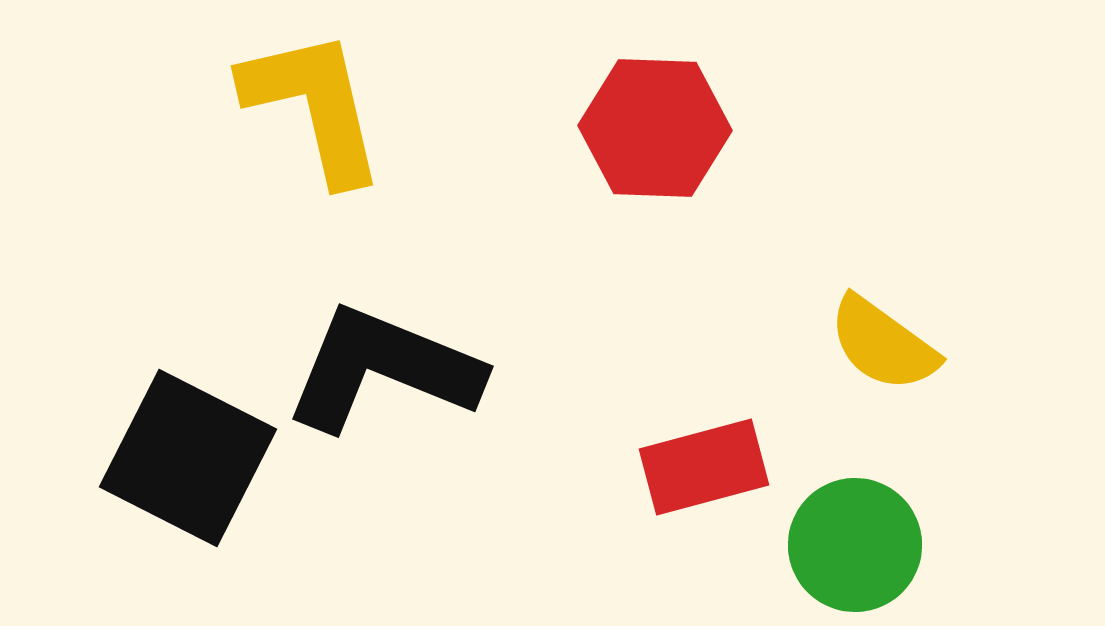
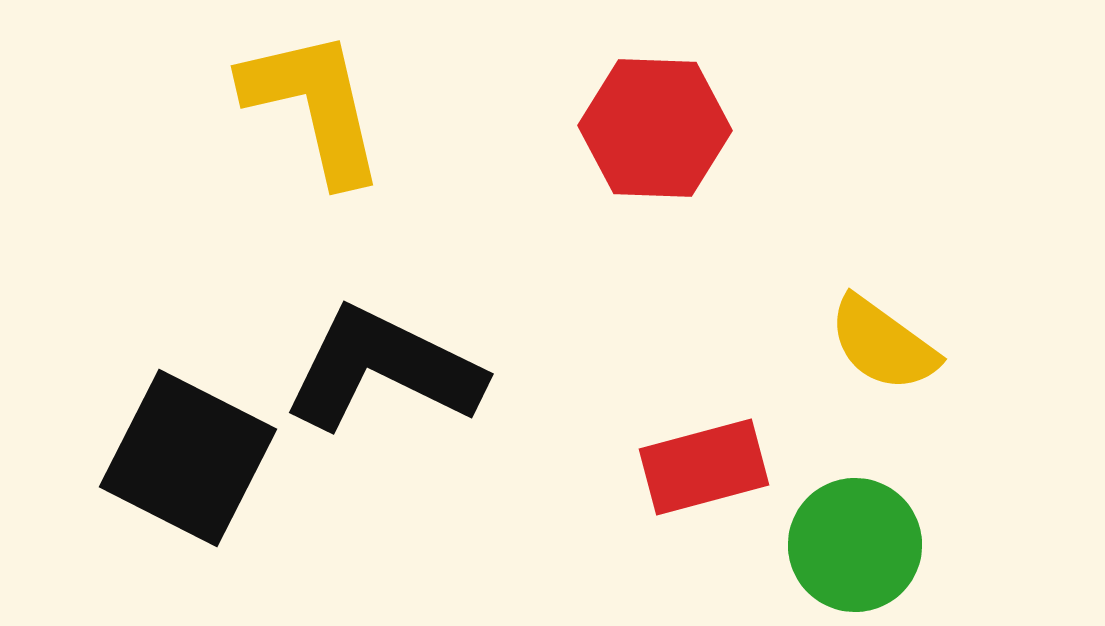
black L-shape: rotated 4 degrees clockwise
